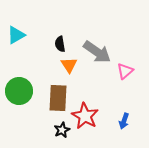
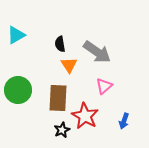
pink triangle: moved 21 px left, 15 px down
green circle: moved 1 px left, 1 px up
